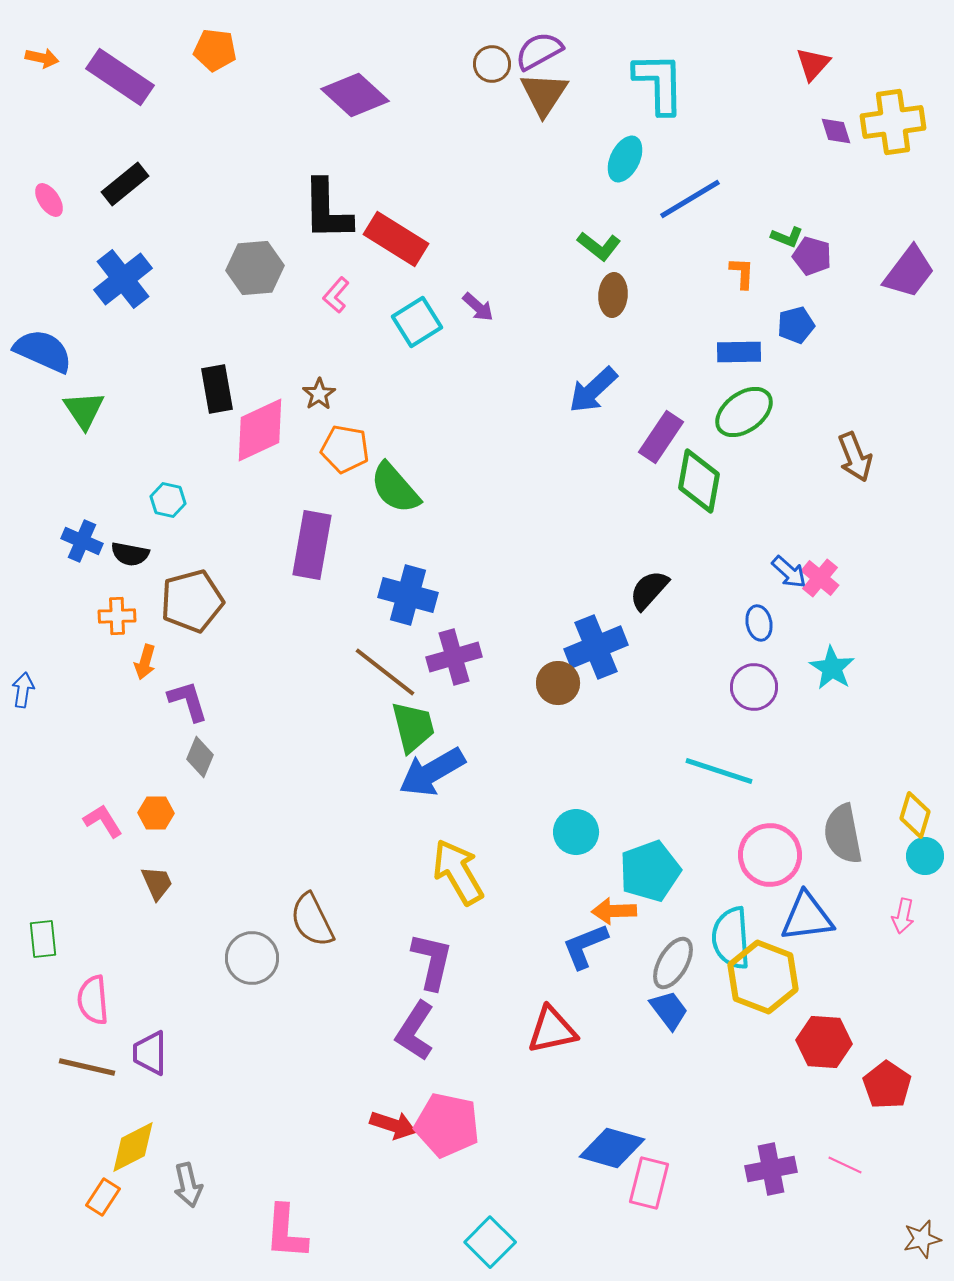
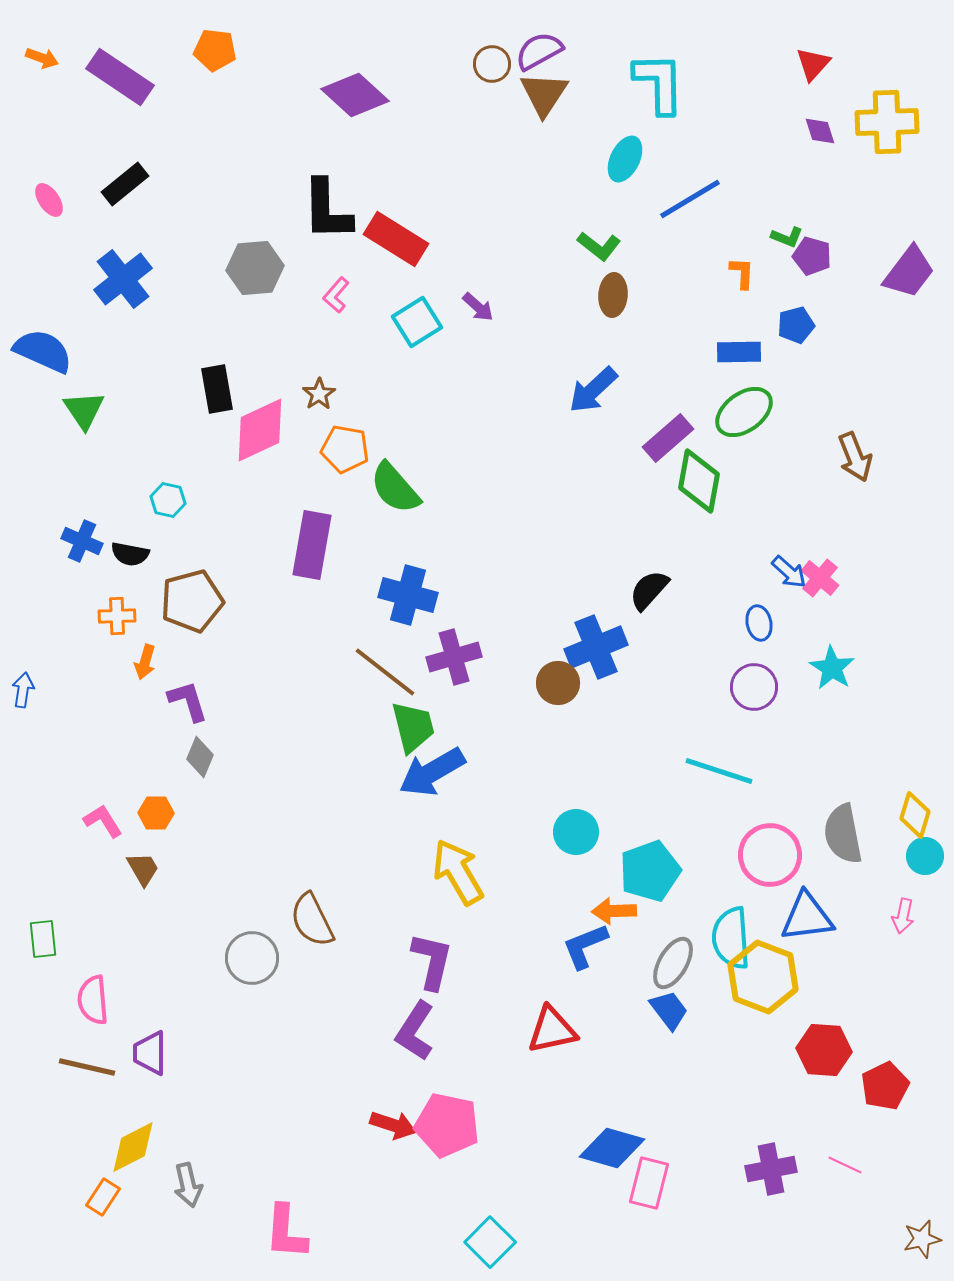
orange arrow at (42, 58): rotated 8 degrees clockwise
yellow cross at (893, 122): moved 6 px left; rotated 6 degrees clockwise
purple diamond at (836, 131): moved 16 px left
purple rectangle at (661, 437): moved 7 px right, 1 px down; rotated 15 degrees clockwise
brown trapezoid at (157, 883): moved 14 px left, 14 px up; rotated 6 degrees counterclockwise
red hexagon at (824, 1042): moved 8 px down
red pentagon at (887, 1085): moved 2 px left, 1 px down; rotated 12 degrees clockwise
